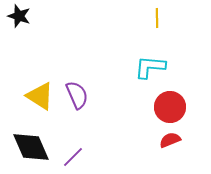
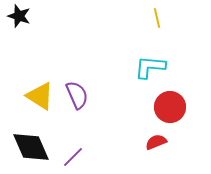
yellow line: rotated 12 degrees counterclockwise
red semicircle: moved 14 px left, 2 px down
